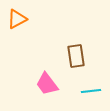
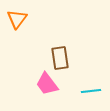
orange triangle: rotated 25 degrees counterclockwise
brown rectangle: moved 16 px left, 2 px down
